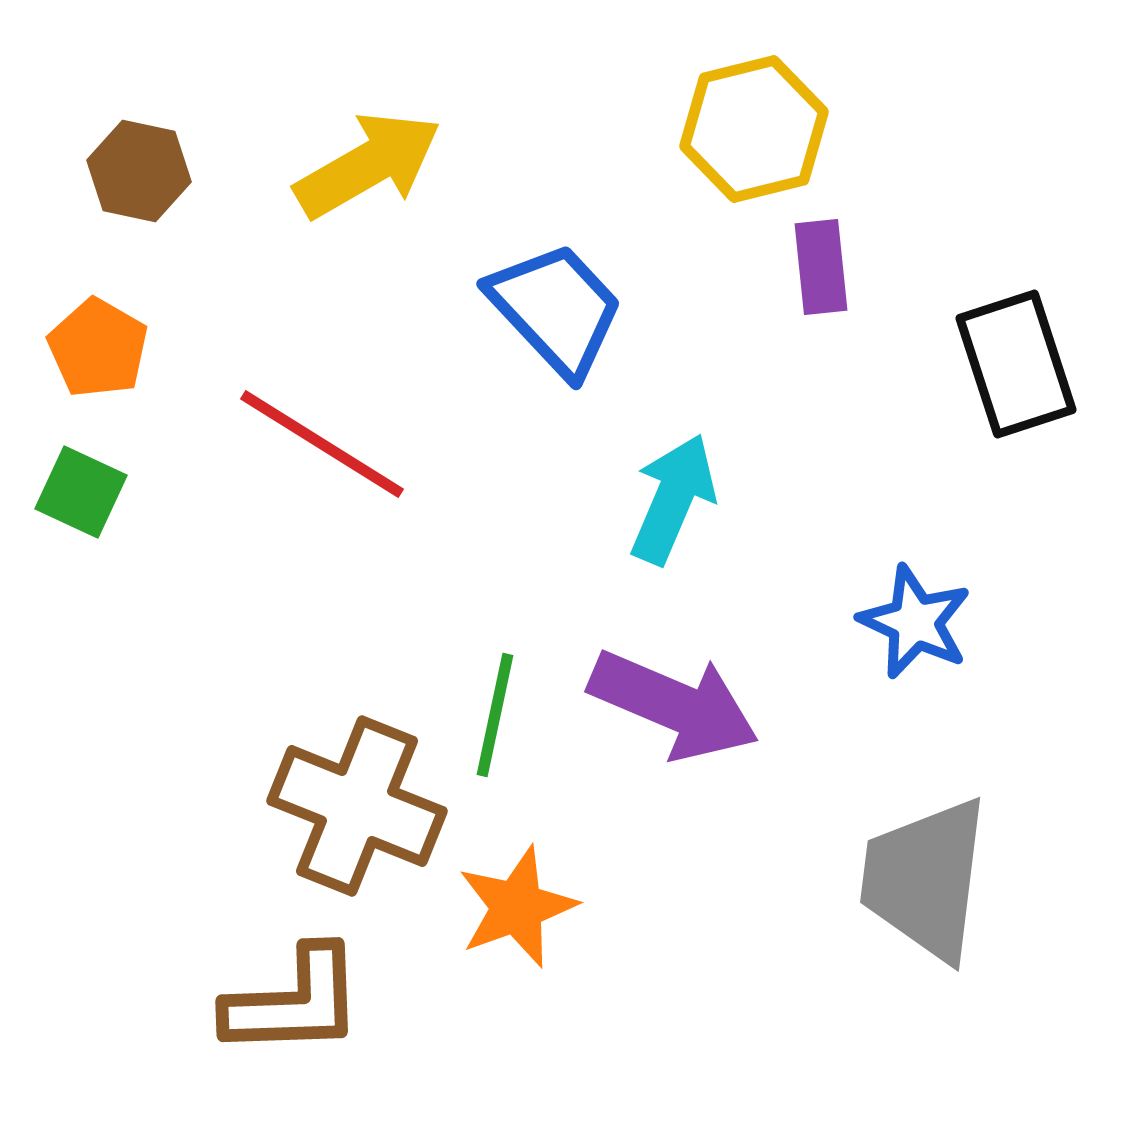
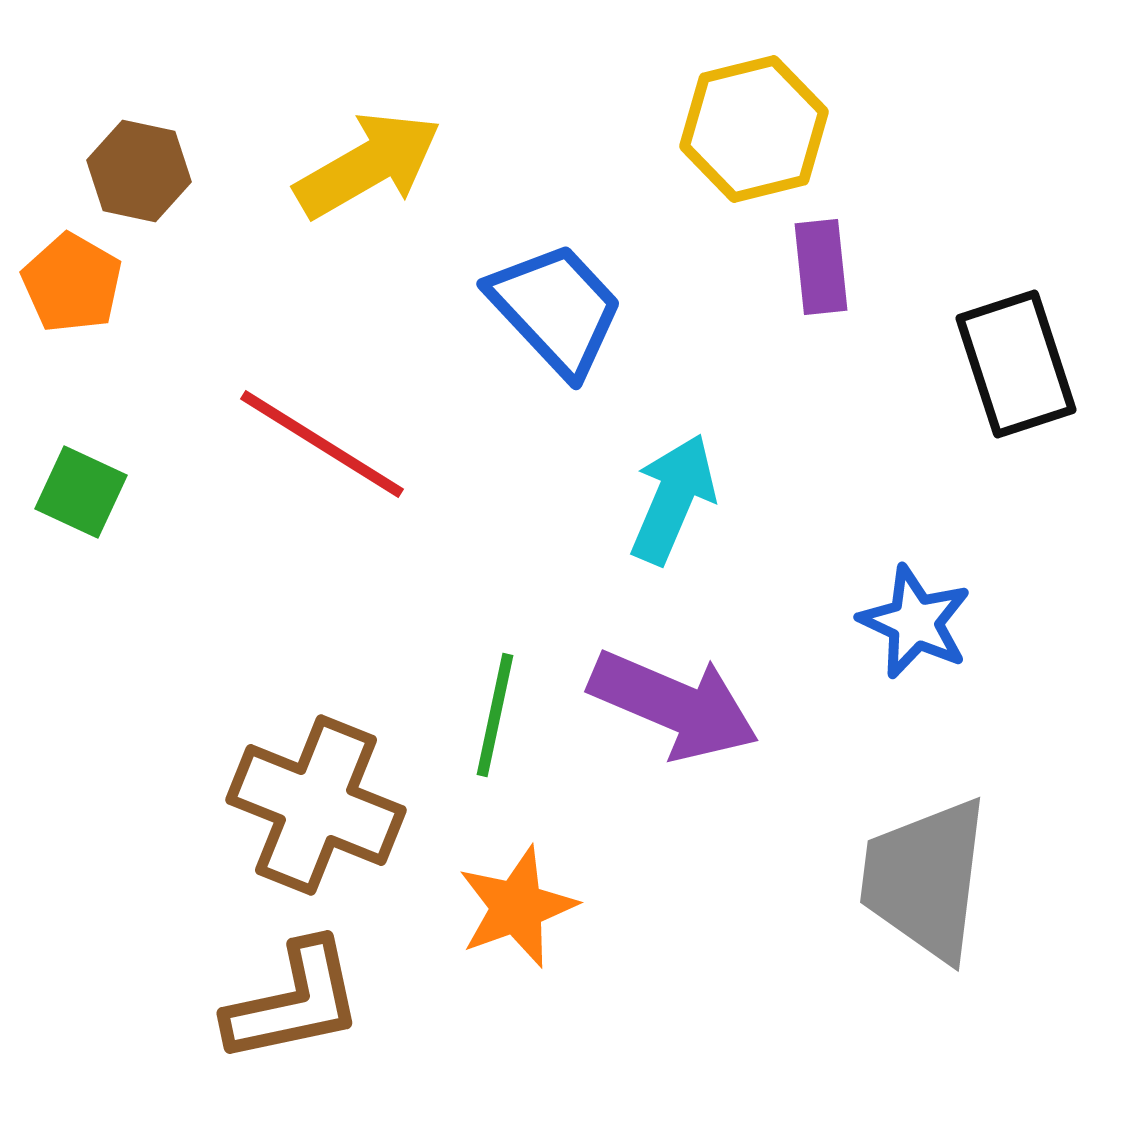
orange pentagon: moved 26 px left, 65 px up
brown cross: moved 41 px left, 1 px up
brown L-shape: rotated 10 degrees counterclockwise
